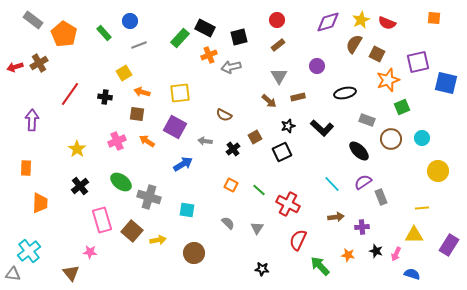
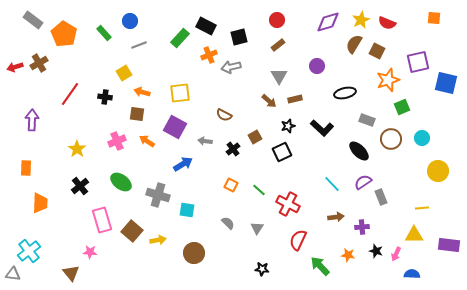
black rectangle at (205, 28): moved 1 px right, 2 px up
brown square at (377, 54): moved 3 px up
brown rectangle at (298, 97): moved 3 px left, 2 px down
gray cross at (149, 197): moved 9 px right, 2 px up
purple rectangle at (449, 245): rotated 65 degrees clockwise
blue semicircle at (412, 274): rotated 14 degrees counterclockwise
